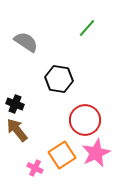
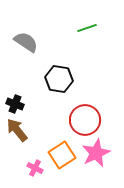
green line: rotated 30 degrees clockwise
